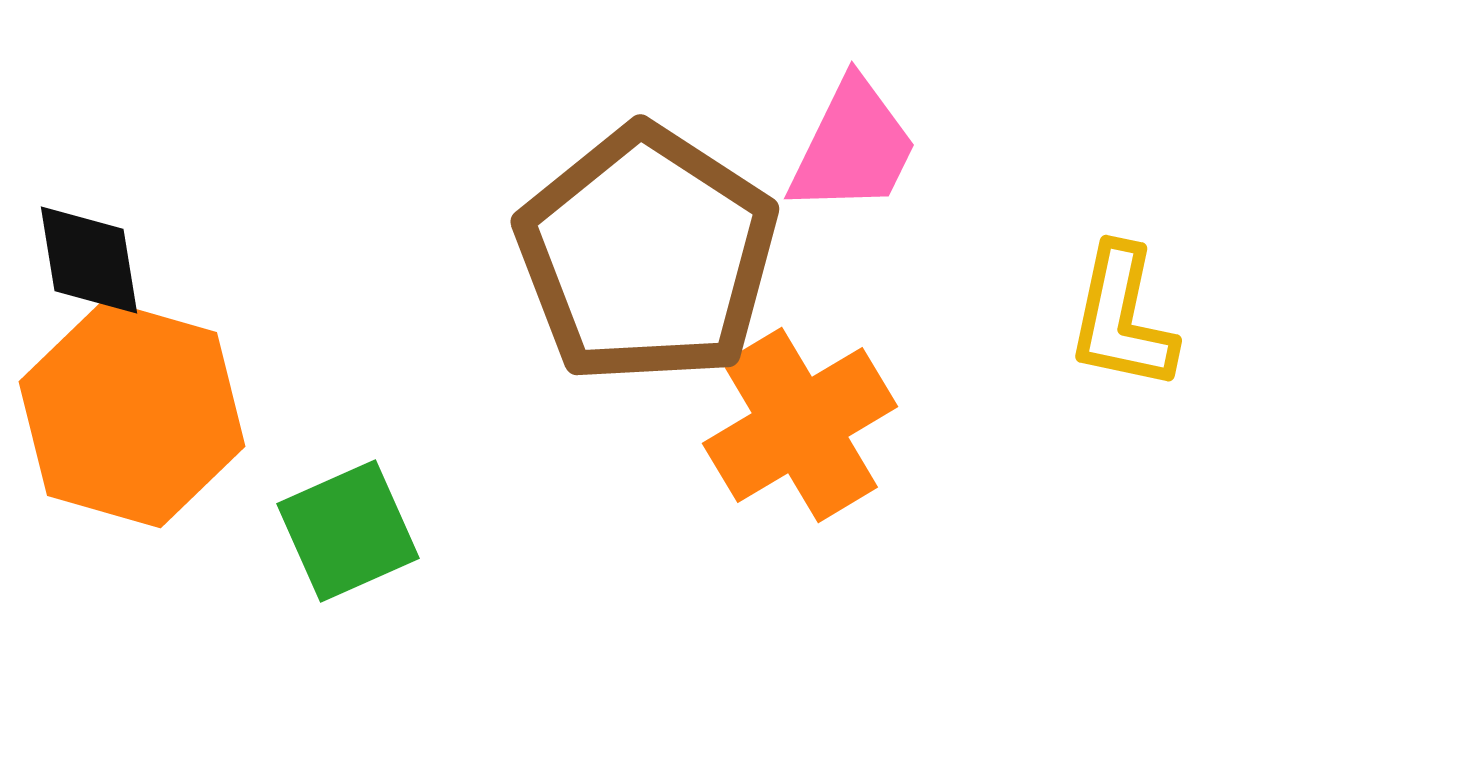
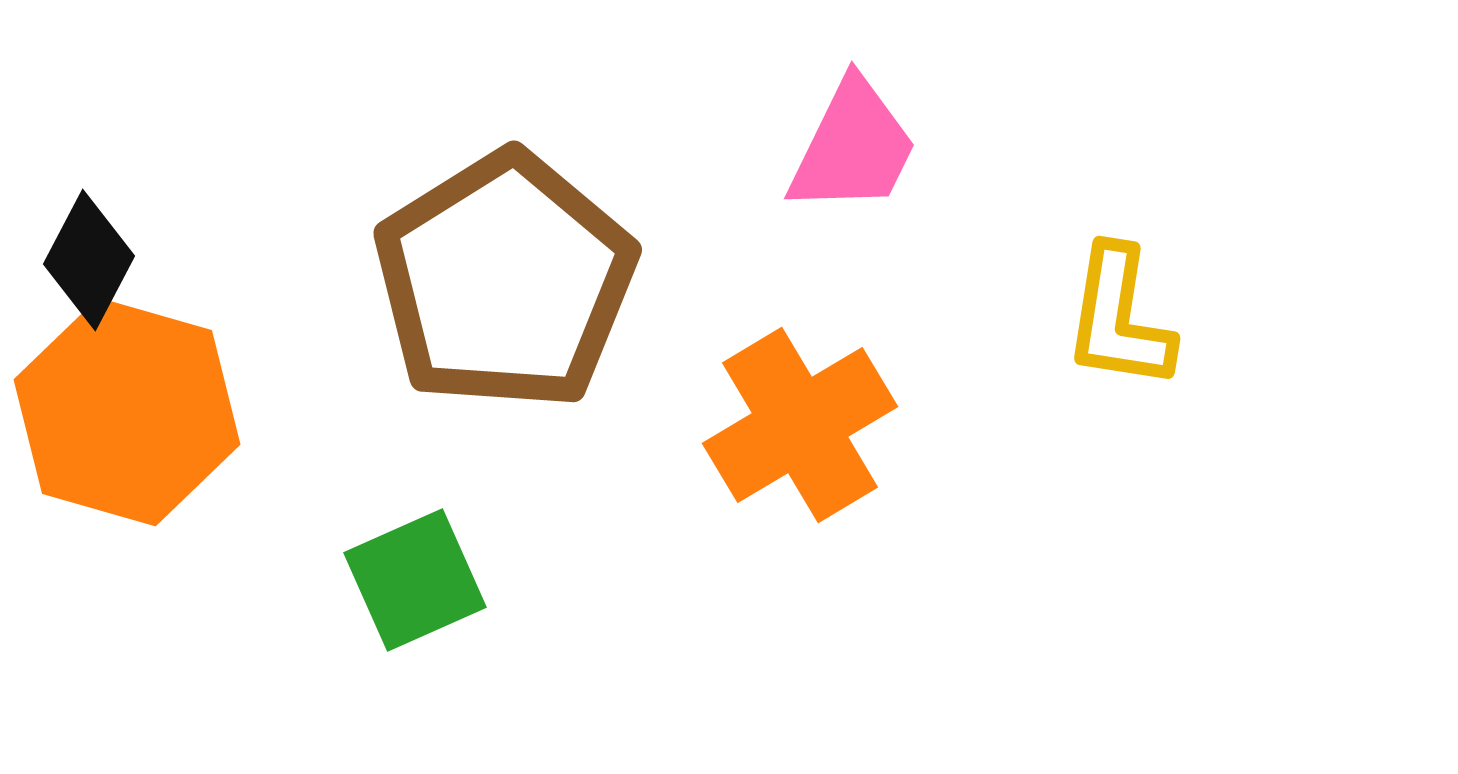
brown pentagon: moved 142 px left, 26 px down; rotated 7 degrees clockwise
black diamond: rotated 37 degrees clockwise
yellow L-shape: moved 3 px left; rotated 3 degrees counterclockwise
orange hexagon: moved 5 px left, 2 px up
green square: moved 67 px right, 49 px down
